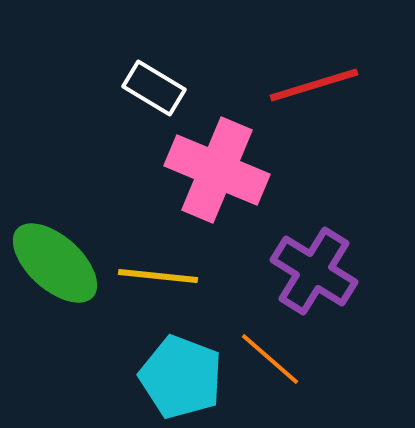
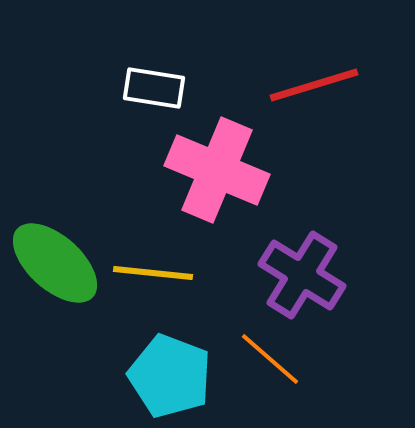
white rectangle: rotated 22 degrees counterclockwise
purple cross: moved 12 px left, 4 px down
yellow line: moved 5 px left, 3 px up
cyan pentagon: moved 11 px left, 1 px up
